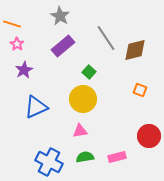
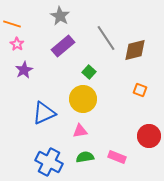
blue triangle: moved 8 px right, 6 px down
pink rectangle: rotated 36 degrees clockwise
